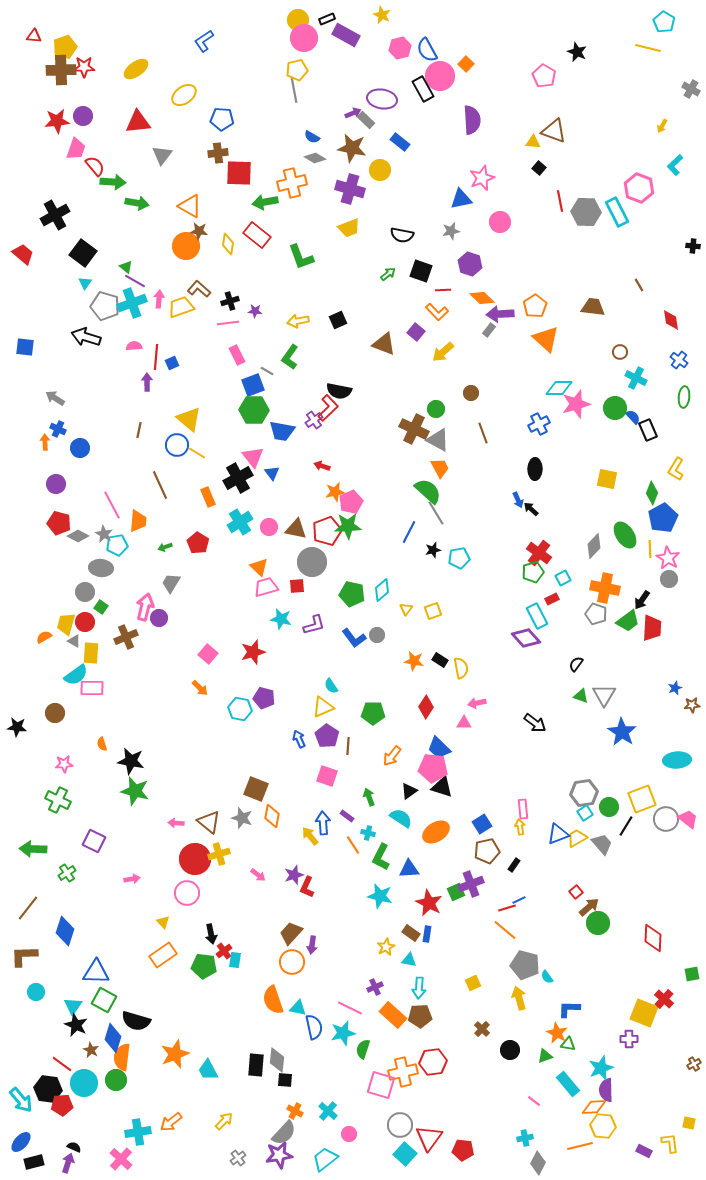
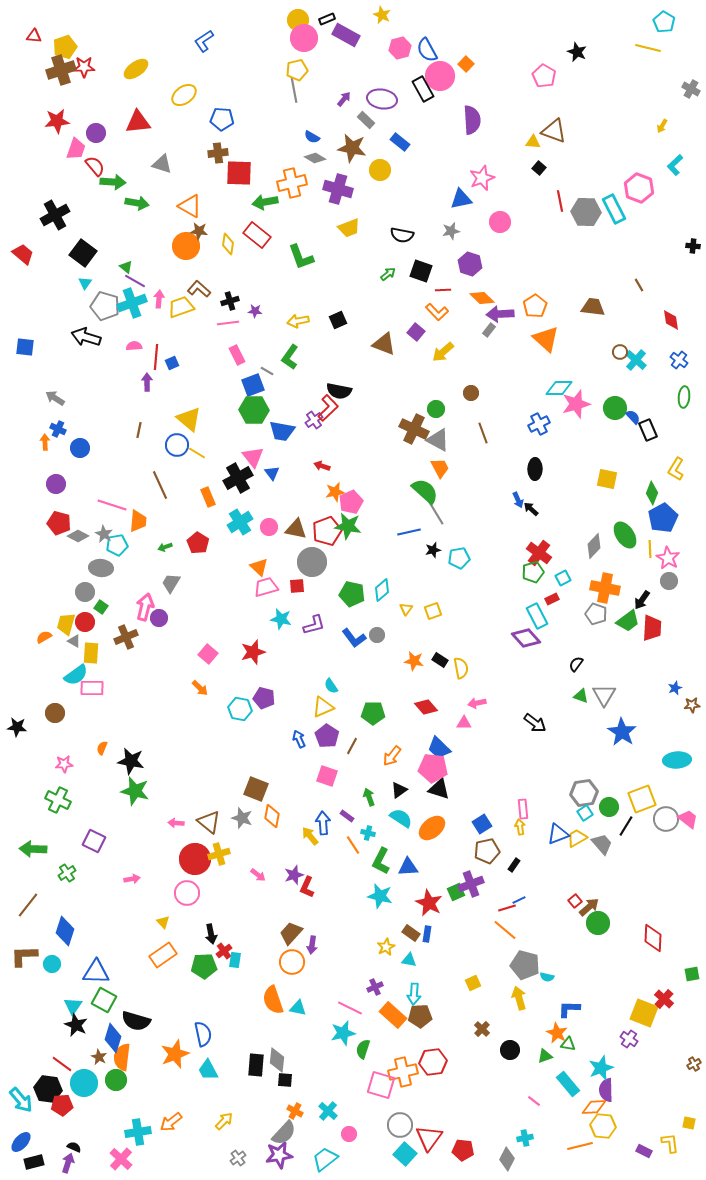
brown cross at (61, 70): rotated 16 degrees counterclockwise
purple arrow at (353, 113): moved 9 px left, 14 px up; rotated 28 degrees counterclockwise
purple circle at (83, 116): moved 13 px right, 17 px down
gray triangle at (162, 155): moved 9 px down; rotated 50 degrees counterclockwise
purple cross at (350, 189): moved 12 px left
cyan rectangle at (617, 212): moved 3 px left, 3 px up
cyan cross at (636, 378): moved 18 px up; rotated 15 degrees clockwise
green semicircle at (428, 491): moved 3 px left
pink line at (112, 505): rotated 44 degrees counterclockwise
green star at (348, 526): rotated 12 degrees clockwise
blue line at (409, 532): rotated 50 degrees clockwise
gray circle at (669, 579): moved 2 px down
red diamond at (426, 707): rotated 75 degrees counterclockwise
orange semicircle at (102, 744): moved 4 px down; rotated 40 degrees clockwise
brown line at (348, 746): moved 4 px right; rotated 24 degrees clockwise
black triangle at (442, 787): moved 3 px left, 2 px down
black triangle at (409, 791): moved 10 px left, 1 px up
orange ellipse at (436, 832): moved 4 px left, 4 px up; rotated 8 degrees counterclockwise
green L-shape at (381, 857): moved 4 px down
blue triangle at (409, 869): moved 1 px left, 2 px up
red square at (576, 892): moved 1 px left, 9 px down
brown line at (28, 908): moved 3 px up
green pentagon at (204, 966): rotated 10 degrees counterclockwise
cyan semicircle at (547, 977): rotated 40 degrees counterclockwise
cyan arrow at (419, 988): moved 5 px left, 6 px down
cyan circle at (36, 992): moved 16 px right, 28 px up
blue semicircle at (314, 1027): moved 111 px left, 7 px down
purple cross at (629, 1039): rotated 36 degrees clockwise
brown star at (91, 1050): moved 8 px right, 7 px down
gray diamond at (538, 1163): moved 31 px left, 4 px up
